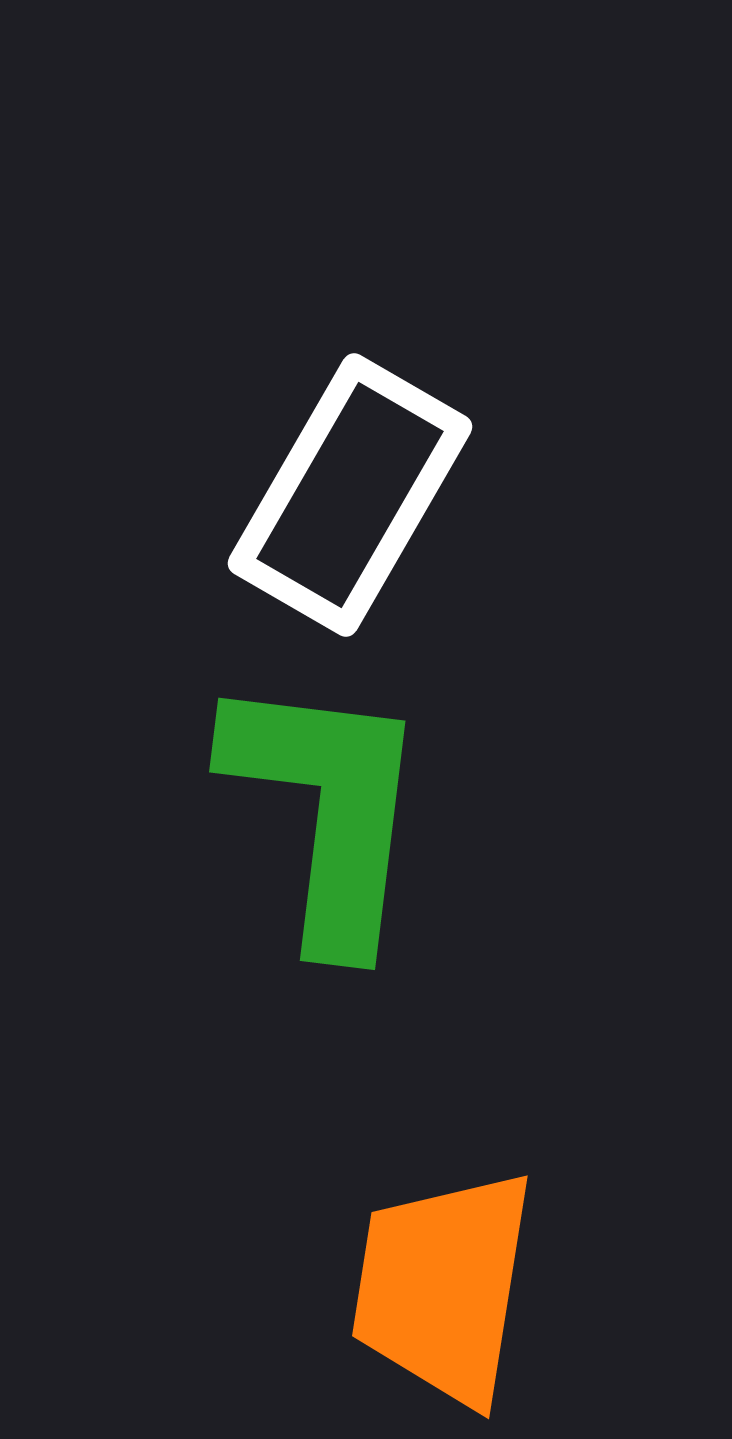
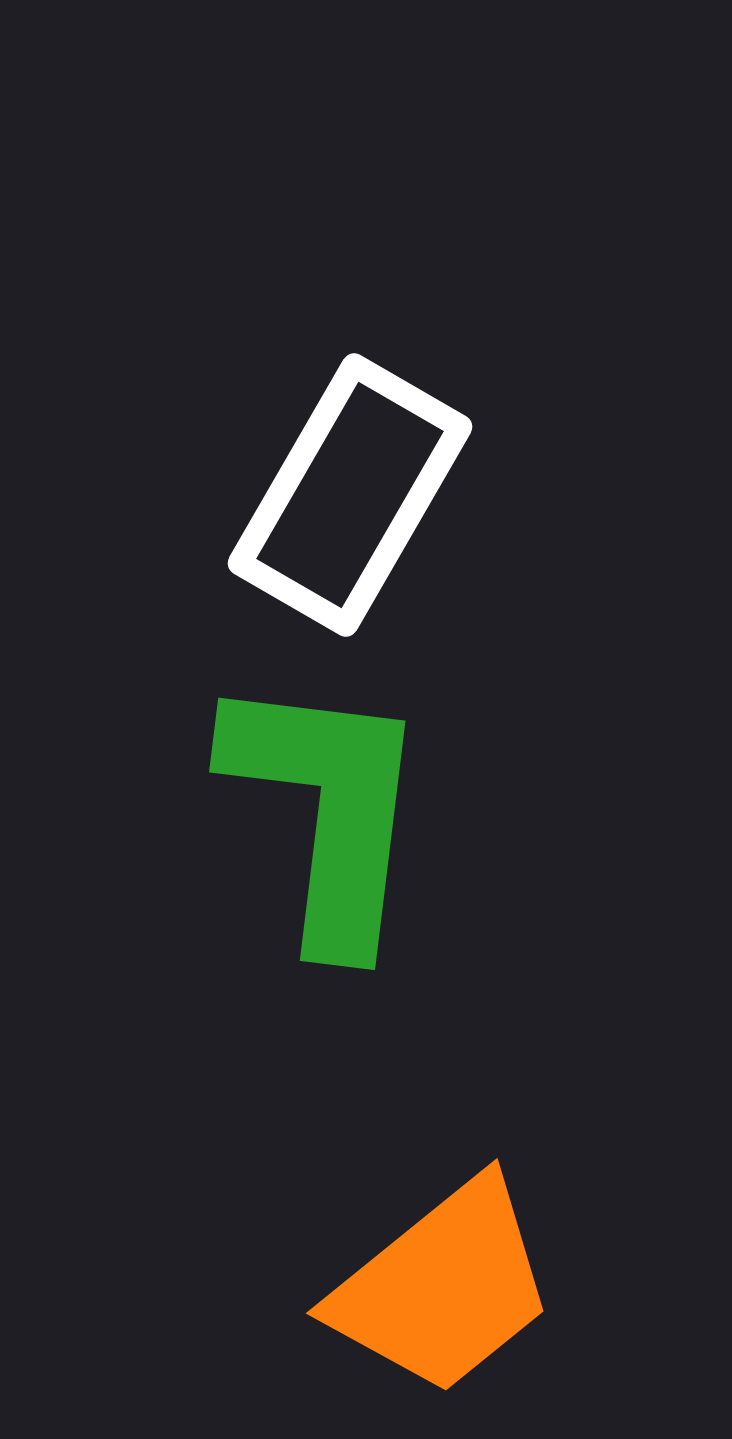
orange trapezoid: rotated 138 degrees counterclockwise
